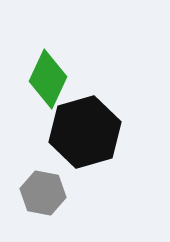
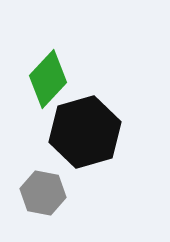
green diamond: rotated 18 degrees clockwise
